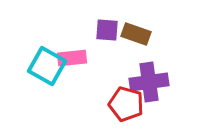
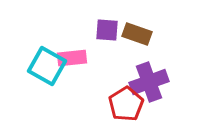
brown rectangle: moved 1 px right
purple cross: rotated 12 degrees counterclockwise
red pentagon: rotated 24 degrees clockwise
